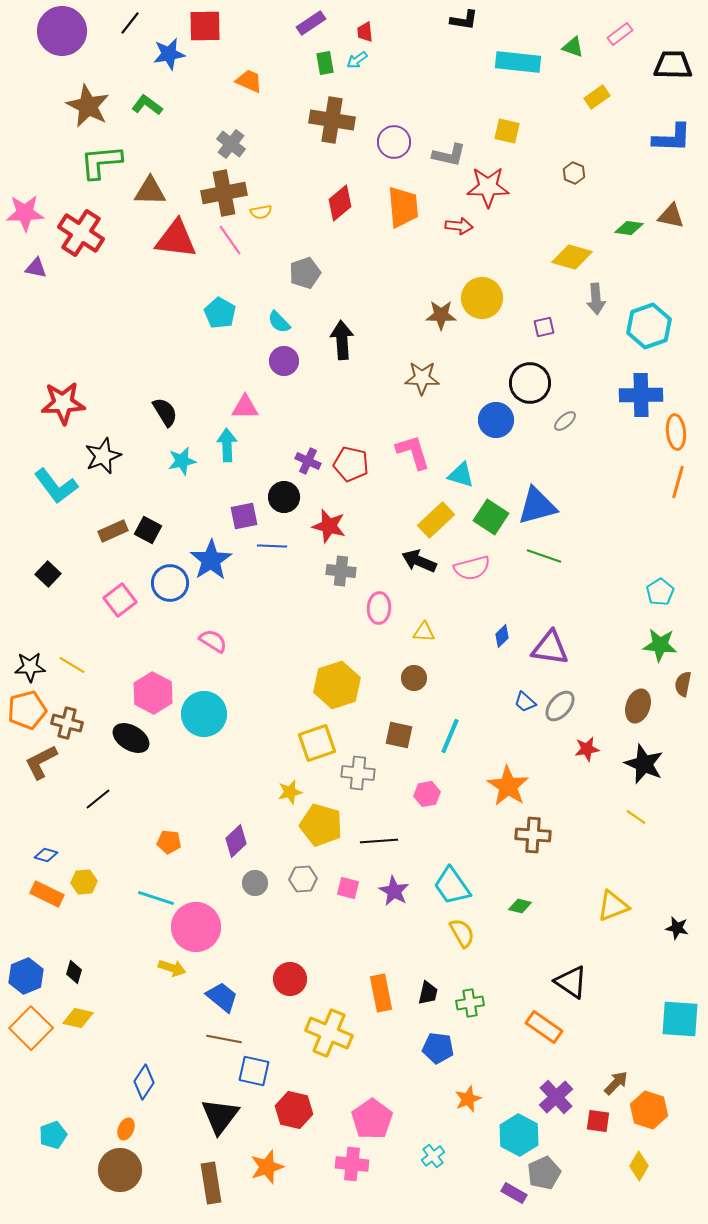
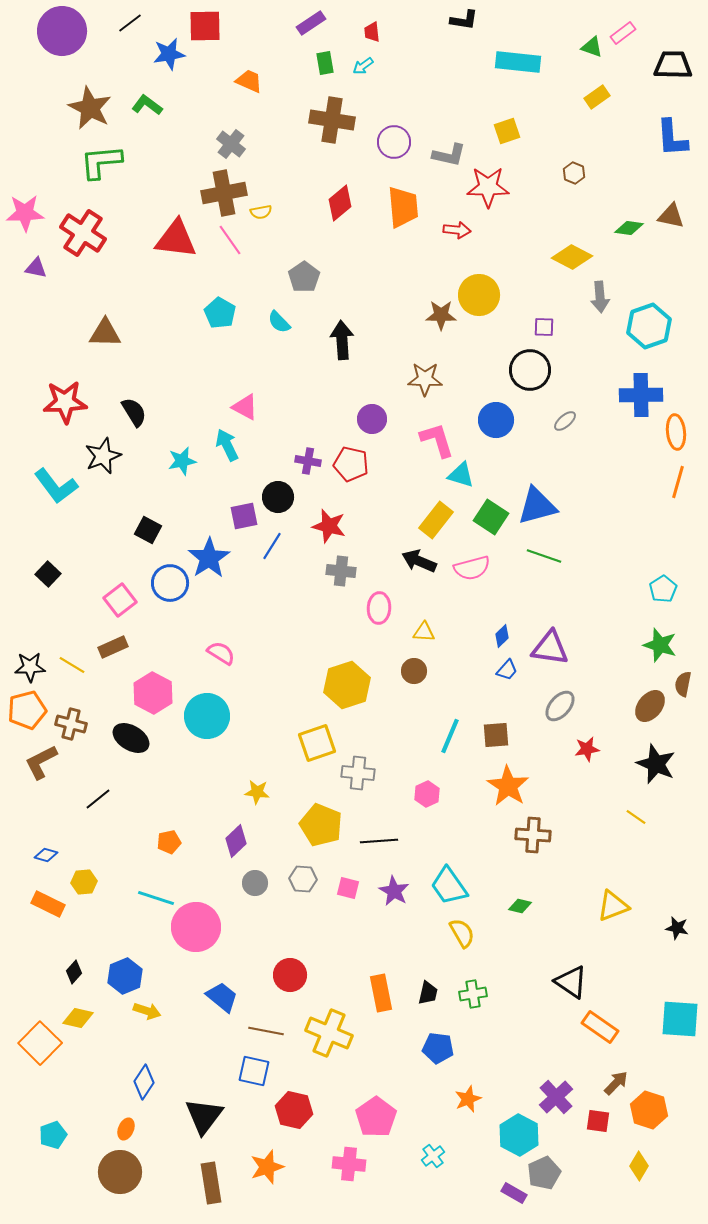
black line at (130, 23): rotated 15 degrees clockwise
red trapezoid at (365, 32): moved 7 px right
pink rectangle at (620, 34): moved 3 px right, 1 px up
green triangle at (573, 47): moved 19 px right
cyan arrow at (357, 60): moved 6 px right, 6 px down
brown star at (88, 106): moved 2 px right, 2 px down
yellow square at (507, 131): rotated 32 degrees counterclockwise
blue L-shape at (672, 138): rotated 84 degrees clockwise
brown triangle at (150, 191): moved 45 px left, 142 px down
red arrow at (459, 226): moved 2 px left, 4 px down
red cross at (81, 233): moved 2 px right
yellow diamond at (572, 257): rotated 12 degrees clockwise
gray pentagon at (305, 273): moved 1 px left, 4 px down; rotated 16 degrees counterclockwise
yellow circle at (482, 298): moved 3 px left, 3 px up
gray arrow at (596, 299): moved 4 px right, 2 px up
purple square at (544, 327): rotated 15 degrees clockwise
purple circle at (284, 361): moved 88 px right, 58 px down
brown star at (422, 378): moved 3 px right, 1 px down
black circle at (530, 383): moved 13 px up
red star at (63, 403): moved 2 px right, 1 px up
pink triangle at (245, 407): rotated 28 degrees clockwise
black semicircle at (165, 412): moved 31 px left
cyan arrow at (227, 445): rotated 24 degrees counterclockwise
pink L-shape at (413, 452): moved 24 px right, 12 px up
purple cross at (308, 461): rotated 15 degrees counterclockwise
black circle at (284, 497): moved 6 px left
yellow rectangle at (436, 520): rotated 9 degrees counterclockwise
brown rectangle at (113, 531): moved 116 px down
blue line at (272, 546): rotated 60 degrees counterclockwise
blue star at (211, 560): moved 2 px left, 2 px up
cyan pentagon at (660, 592): moved 3 px right, 3 px up
pink semicircle at (213, 641): moved 8 px right, 12 px down
green star at (660, 645): rotated 12 degrees clockwise
brown circle at (414, 678): moved 7 px up
yellow hexagon at (337, 685): moved 10 px right
blue trapezoid at (525, 702): moved 18 px left, 32 px up; rotated 90 degrees counterclockwise
brown ellipse at (638, 706): moved 12 px right; rotated 20 degrees clockwise
cyan circle at (204, 714): moved 3 px right, 2 px down
brown cross at (67, 723): moved 4 px right, 1 px down
brown square at (399, 735): moved 97 px right; rotated 16 degrees counterclockwise
black star at (644, 764): moved 12 px right
yellow star at (290, 792): moved 33 px left; rotated 20 degrees clockwise
pink hexagon at (427, 794): rotated 15 degrees counterclockwise
yellow pentagon at (321, 825): rotated 6 degrees clockwise
orange pentagon at (169, 842): rotated 20 degrees counterclockwise
gray hexagon at (303, 879): rotated 8 degrees clockwise
cyan trapezoid at (452, 886): moved 3 px left
orange rectangle at (47, 894): moved 1 px right, 10 px down
yellow arrow at (172, 968): moved 25 px left, 43 px down
black diamond at (74, 972): rotated 25 degrees clockwise
blue hexagon at (26, 976): moved 99 px right
red circle at (290, 979): moved 4 px up
green cross at (470, 1003): moved 3 px right, 9 px up
orange rectangle at (544, 1027): moved 56 px right
orange square at (31, 1028): moved 9 px right, 15 px down
brown line at (224, 1039): moved 42 px right, 8 px up
black triangle at (220, 1116): moved 16 px left
pink pentagon at (372, 1119): moved 4 px right, 2 px up
pink cross at (352, 1164): moved 3 px left
brown circle at (120, 1170): moved 2 px down
